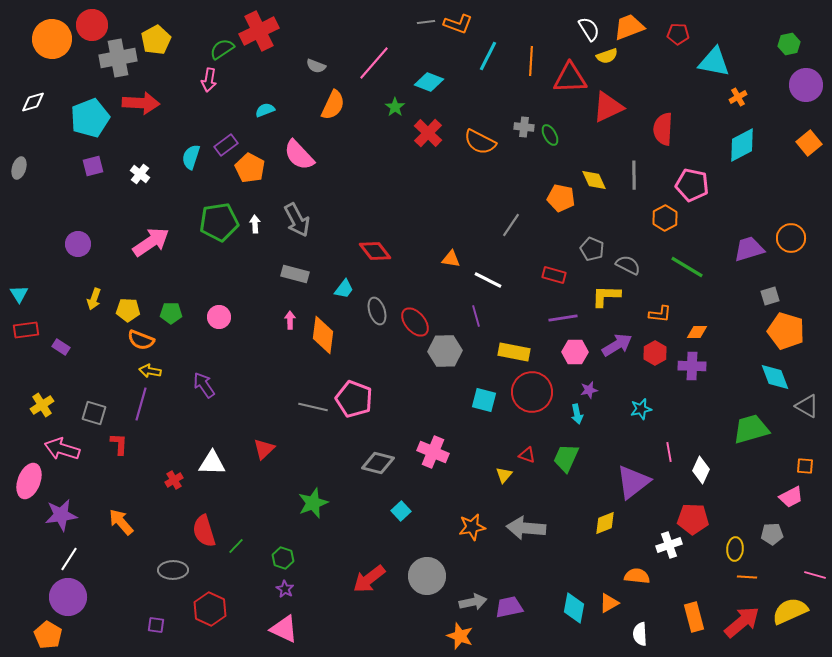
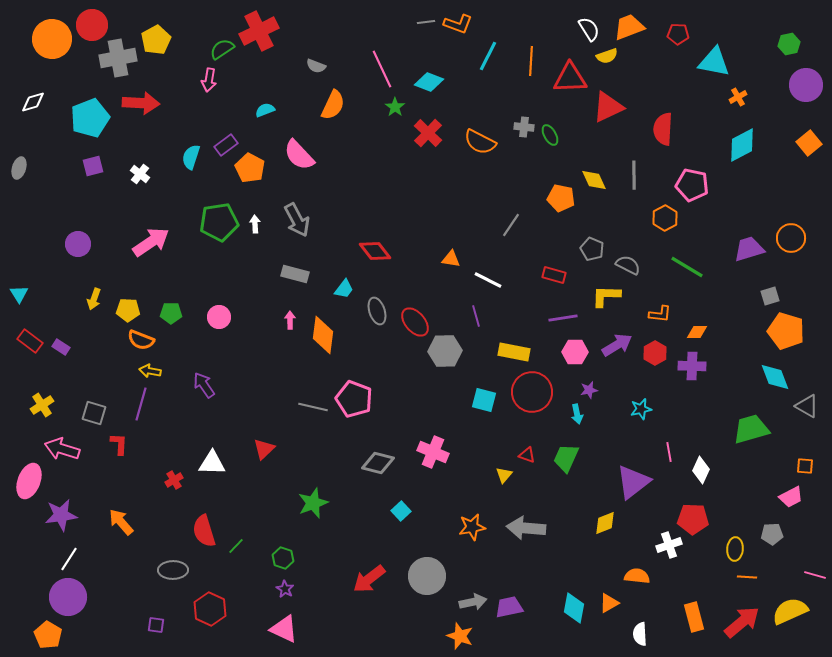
pink line at (374, 63): moved 8 px right, 6 px down; rotated 66 degrees counterclockwise
red rectangle at (26, 330): moved 4 px right, 11 px down; rotated 45 degrees clockwise
